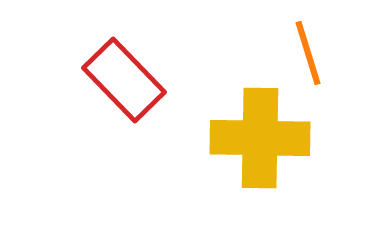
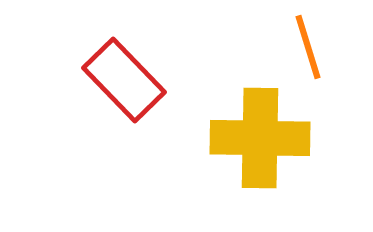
orange line: moved 6 px up
